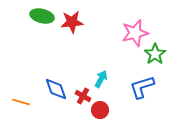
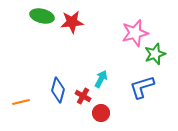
green star: rotated 15 degrees clockwise
blue diamond: moved 2 px right, 1 px down; rotated 35 degrees clockwise
orange line: rotated 30 degrees counterclockwise
red circle: moved 1 px right, 3 px down
